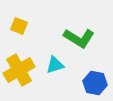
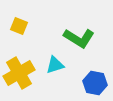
yellow cross: moved 3 px down
